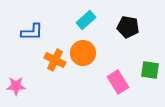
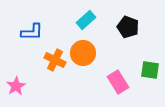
black pentagon: rotated 10 degrees clockwise
pink star: rotated 30 degrees counterclockwise
